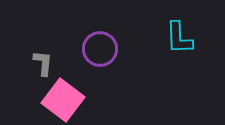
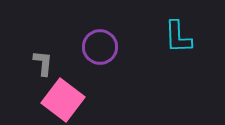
cyan L-shape: moved 1 px left, 1 px up
purple circle: moved 2 px up
